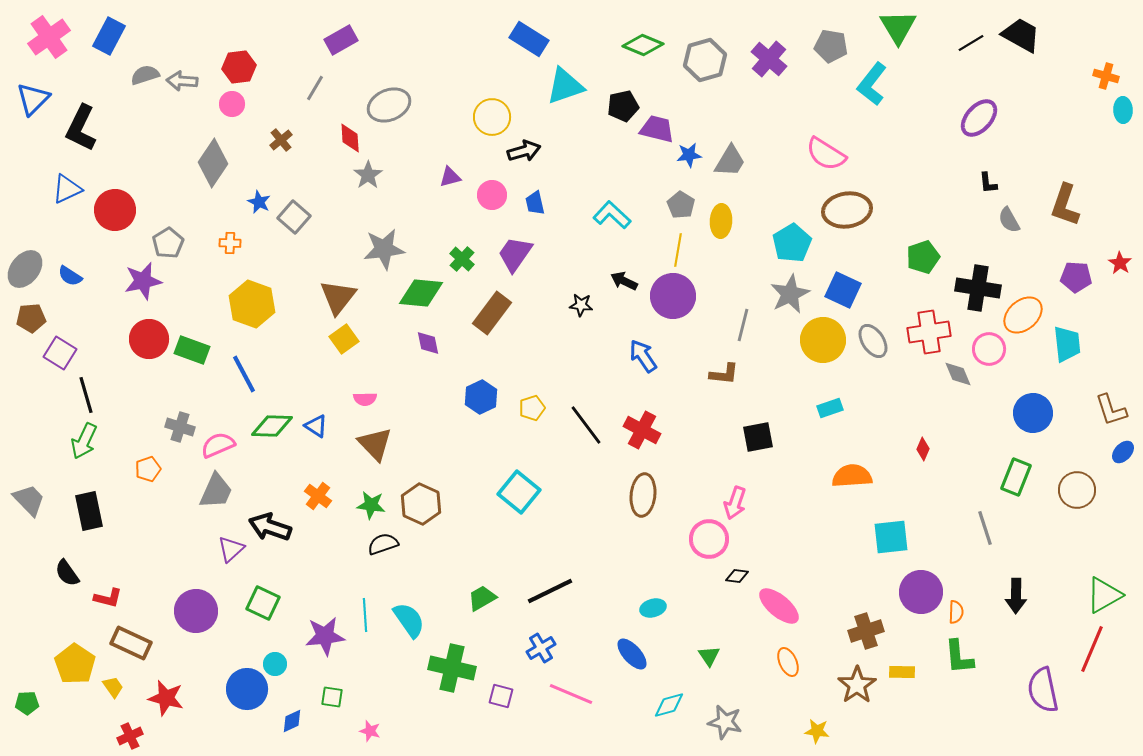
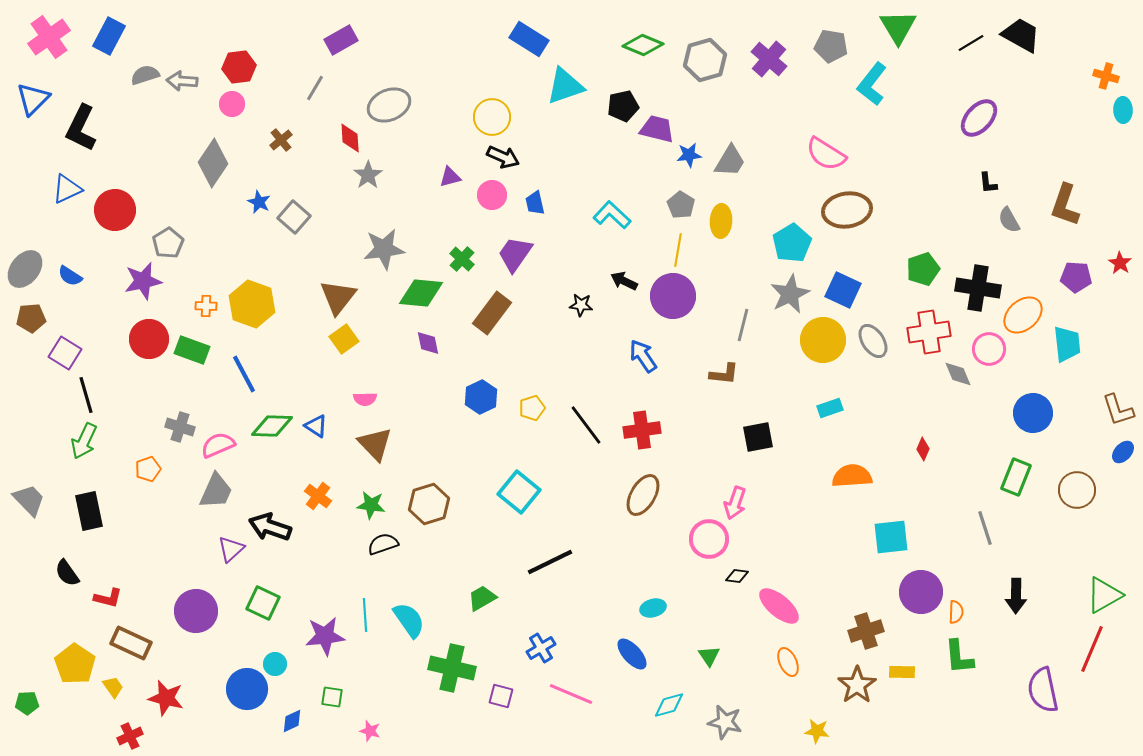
black arrow at (524, 151): moved 21 px left, 6 px down; rotated 40 degrees clockwise
orange cross at (230, 243): moved 24 px left, 63 px down
green pentagon at (923, 257): moved 12 px down
purple square at (60, 353): moved 5 px right
brown L-shape at (1111, 410): moved 7 px right
red cross at (642, 430): rotated 36 degrees counterclockwise
brown ellipse at (643, 495): rotated 24 degrees clockwise
brown hexagon at (421, 504): moved 8 px right; rotated 18 degrees clockwise
black line at (550, 591): moved 29 px up
